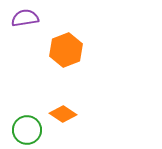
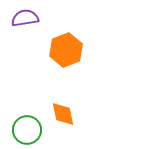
orange diamond: rotated 44 degrees clockwise
